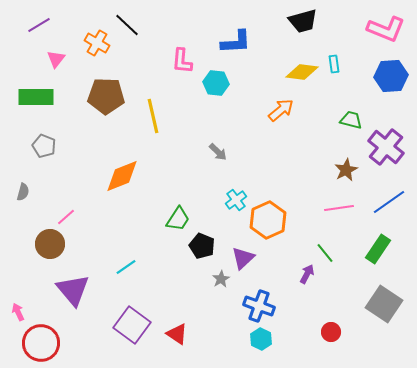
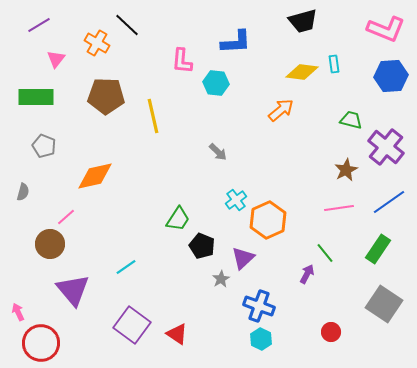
orange diamond at (122, 176): moved 27 px left; rotated 9 degrees clockwise
